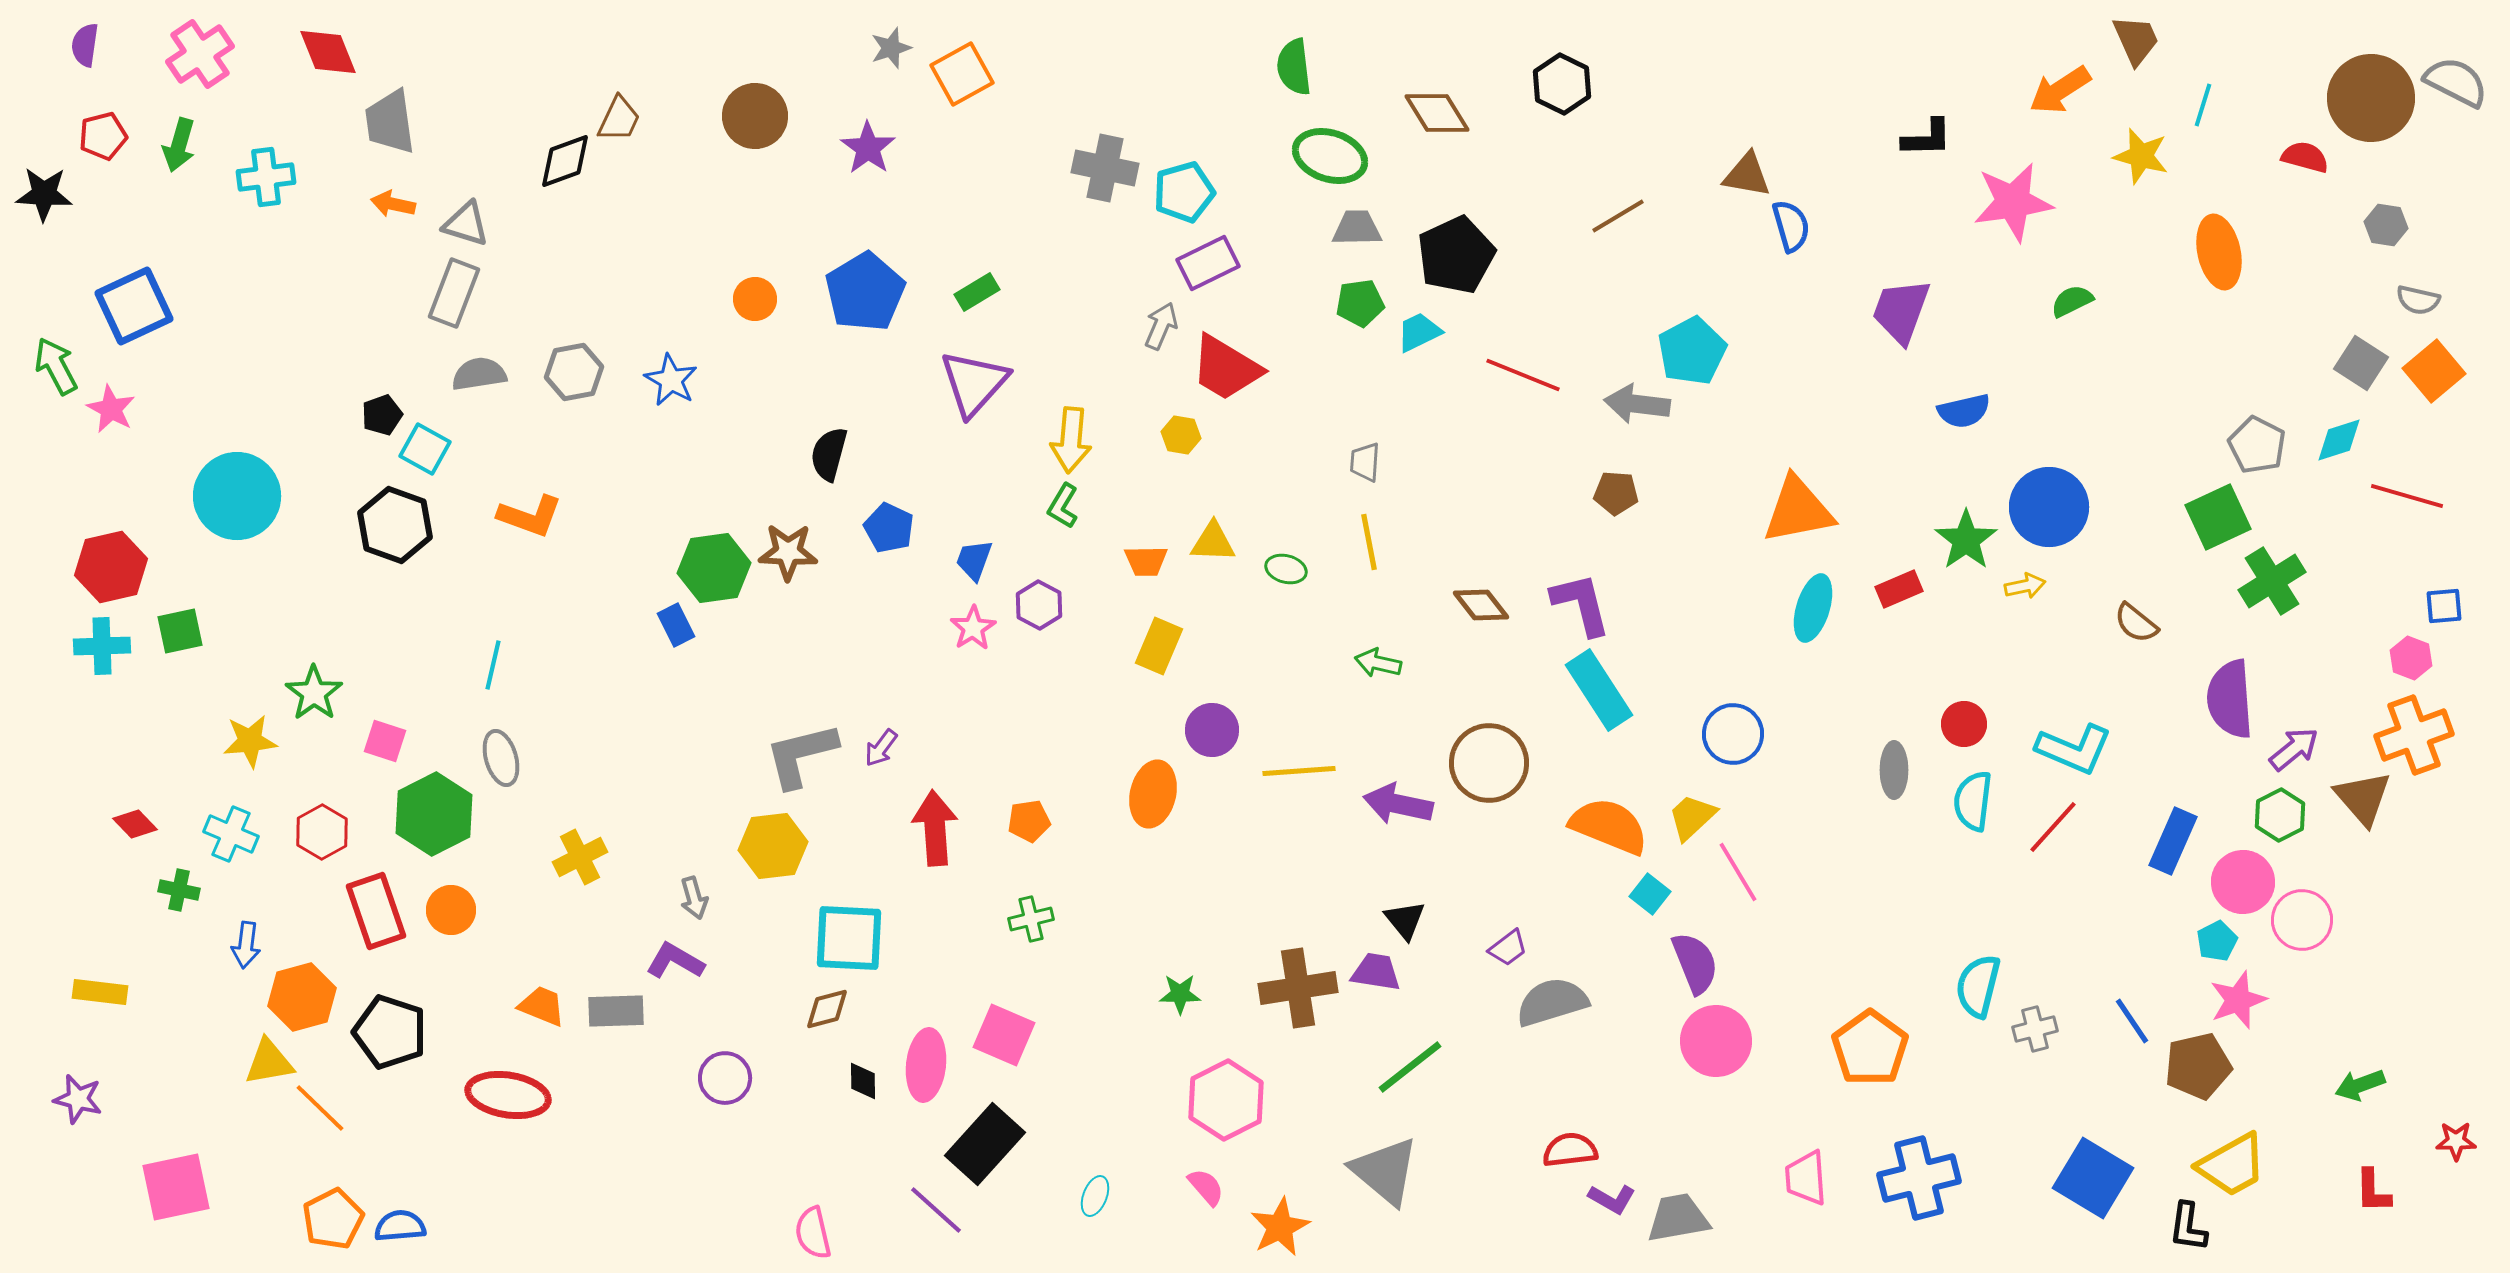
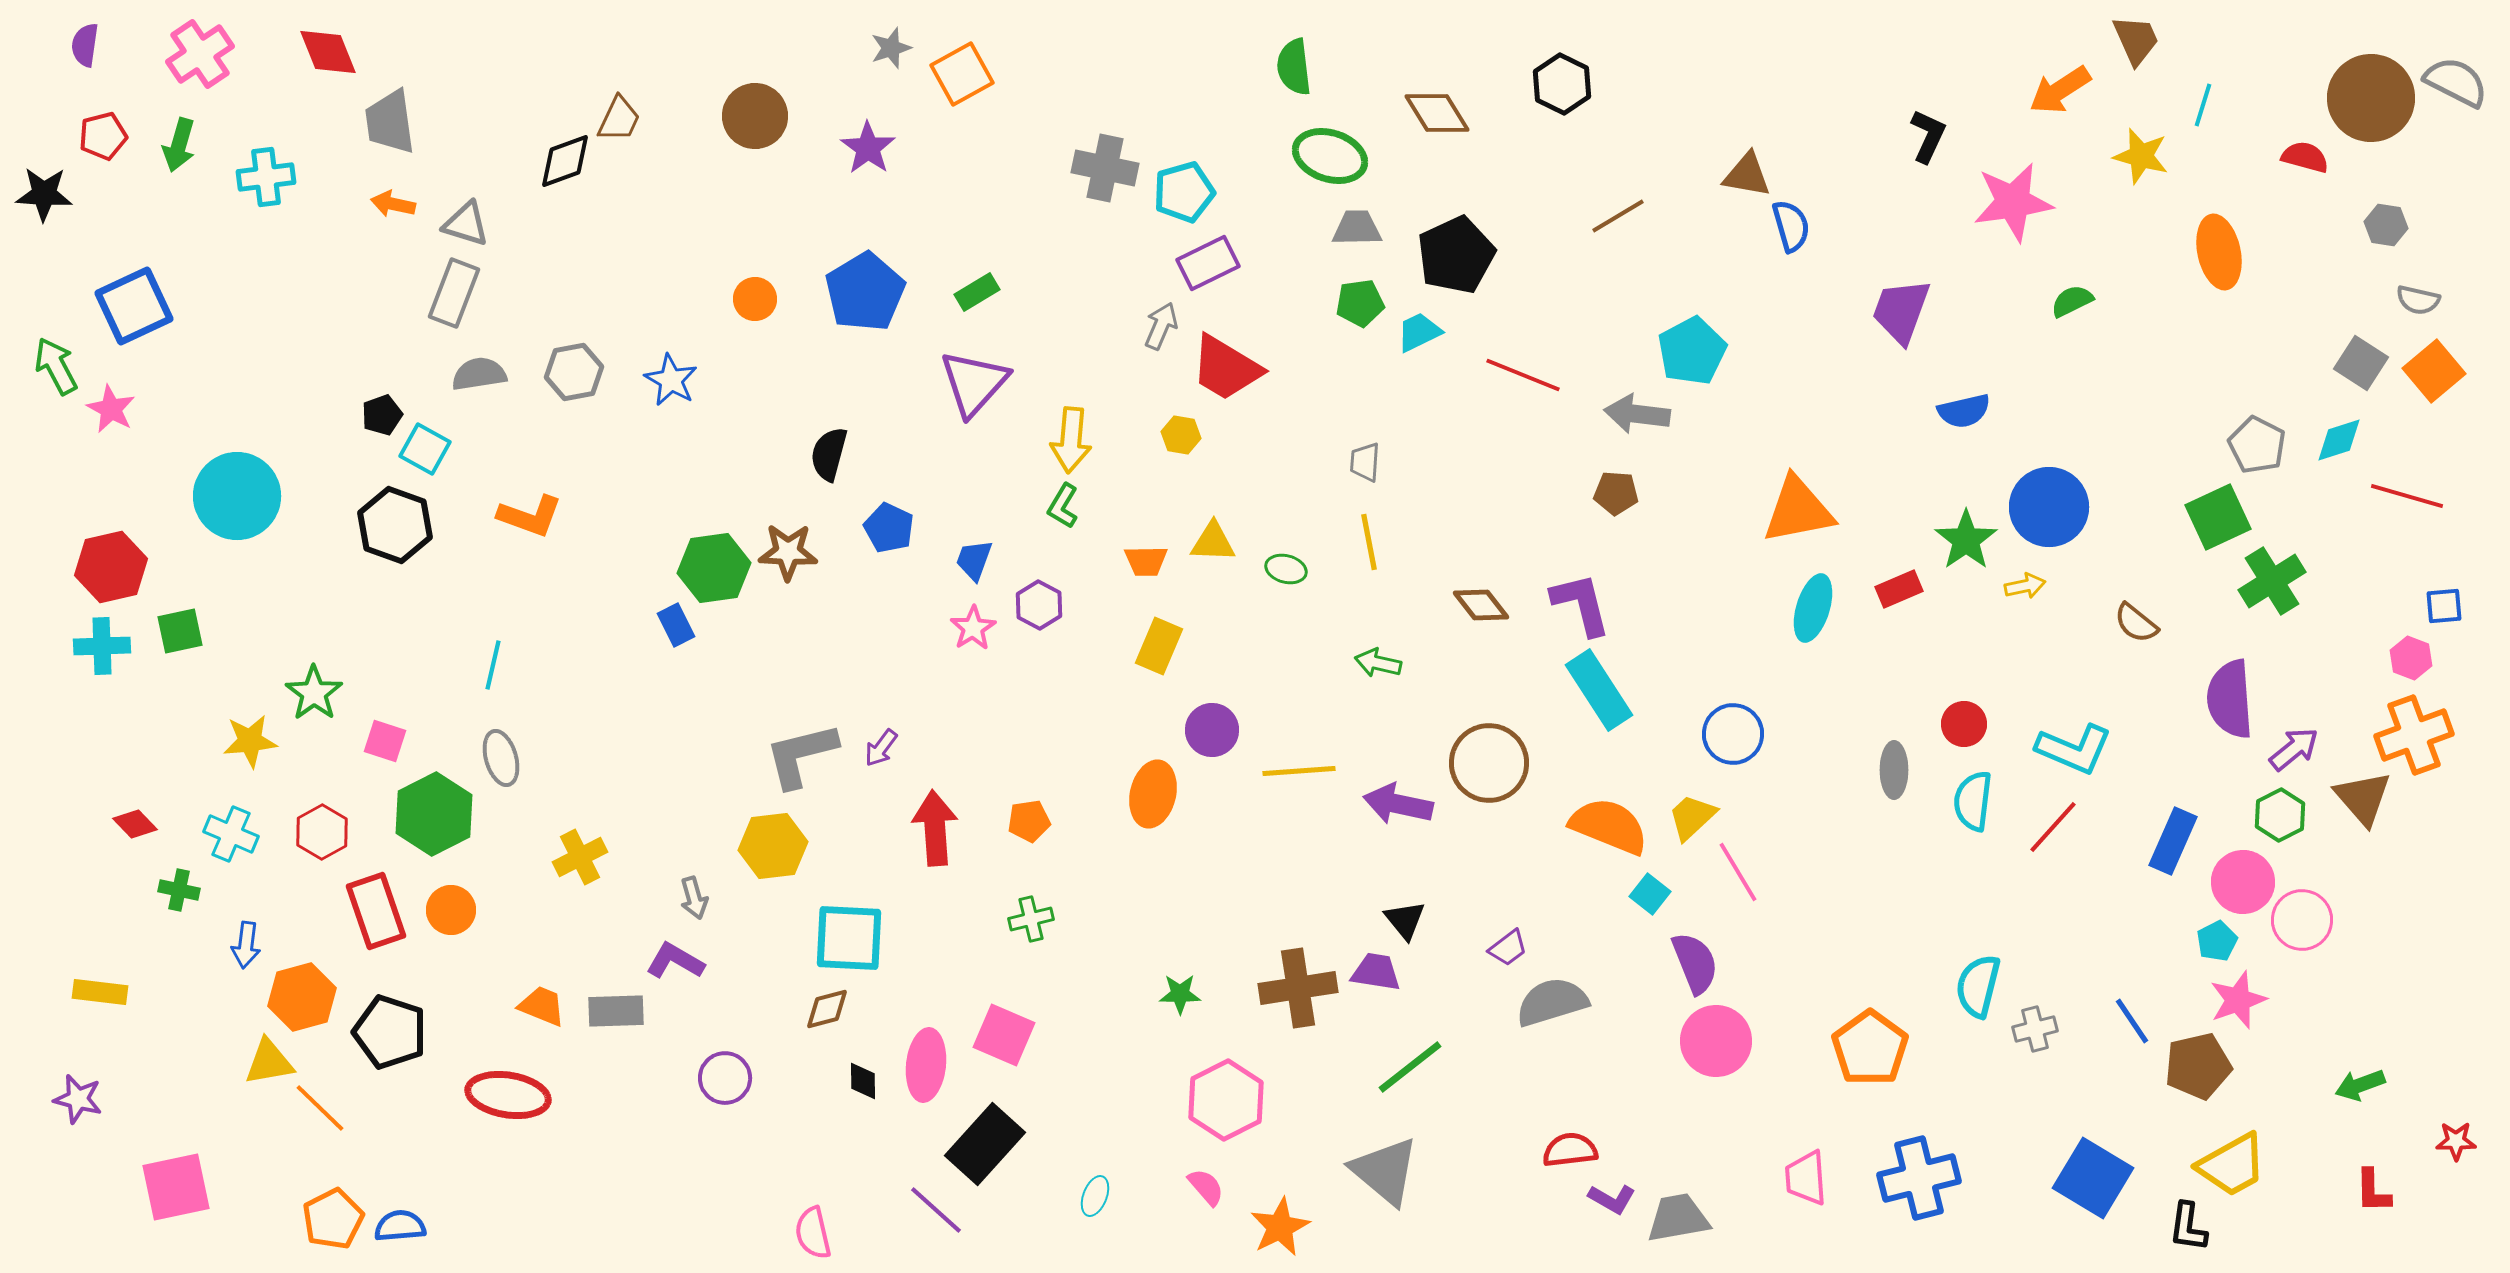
black L-shape at (1927, 138): moved 1 px right, 2 px up; rotated 64 degrees counterclockwise
gray arrow at (1637, 404): moved 10 px down
